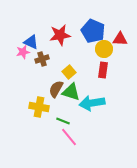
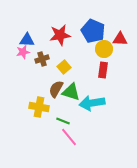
blue triangle: moved 4 px left, 2 px up; rotated 21 degrees counterclockwise
yellow square: moved 5 px left, 5 px up
